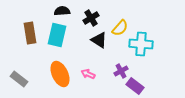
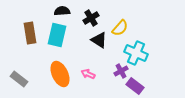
cyan cross: moved 5 px left, 9 px down; rotated 20 degrees clockwise
